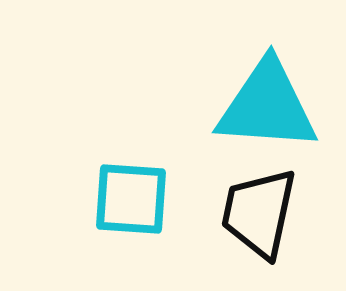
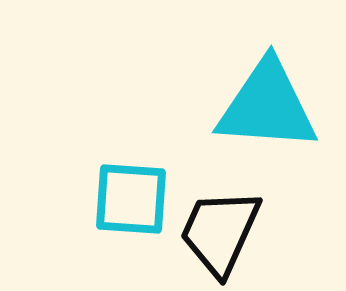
black trapezoid: moved 39 px left, 19 px down; rotated 12 degrees clockwise
